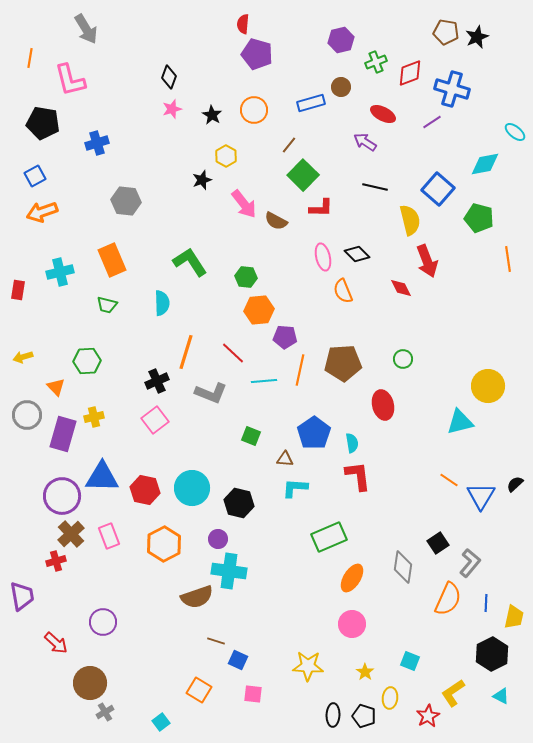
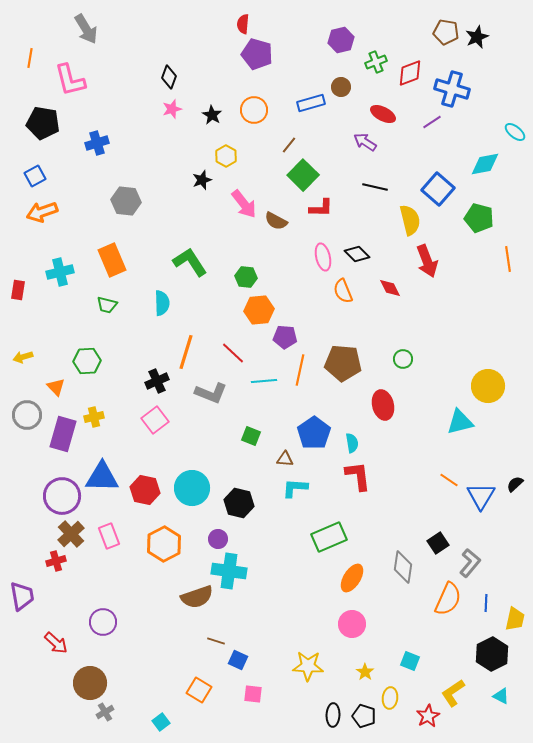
red diamond at (401, 288): moved 11 px left
brown pentagon at (343, 363): rotated 9 degrees clockwise
yellow trapezoid at (514, 617): moved 1 px right, 2 px down
